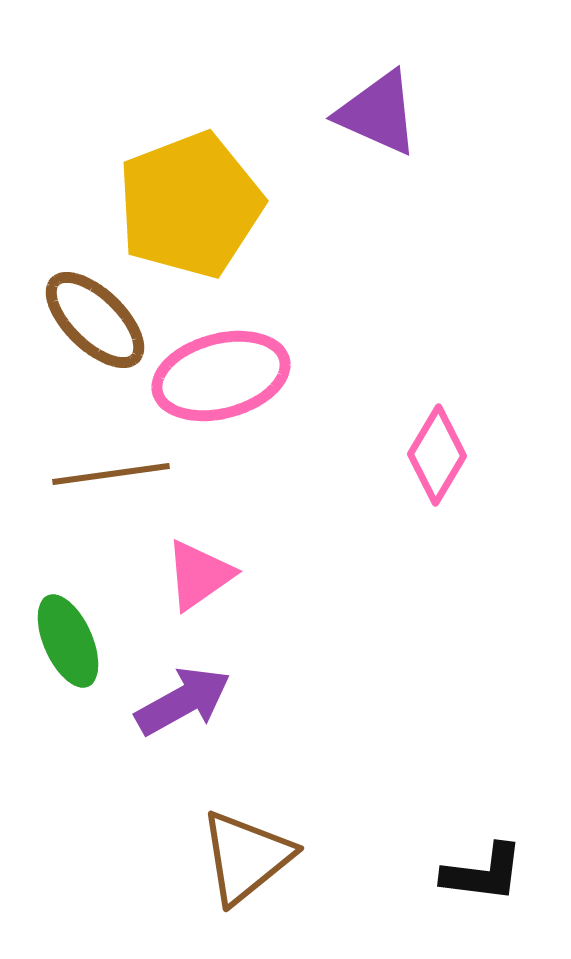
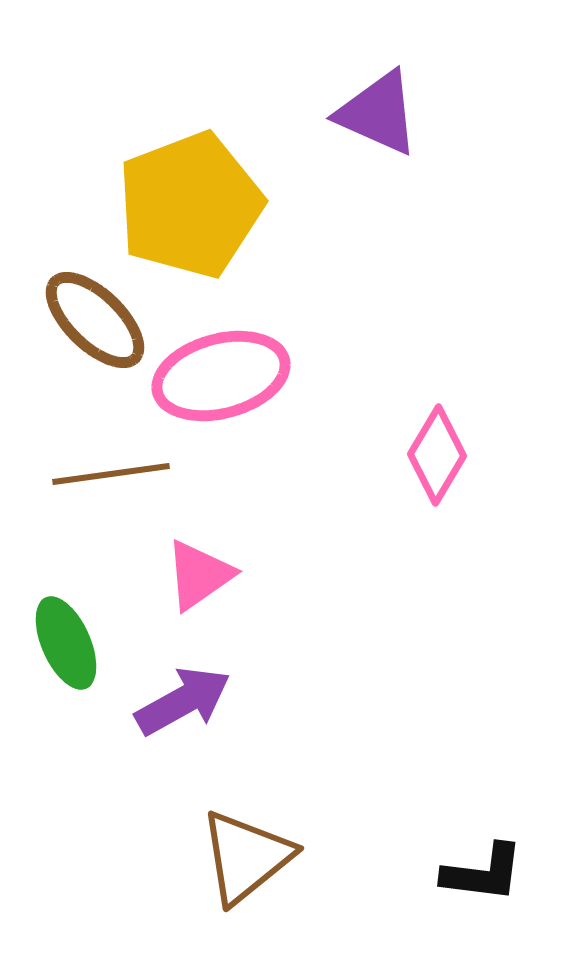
green ellipse: moved 2 px left, 2 px down
